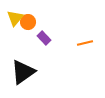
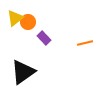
yellow triangle: rotated 12 degrees clockwise
